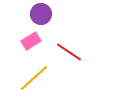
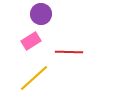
red line: rotated 32 degrees counterclockwise
